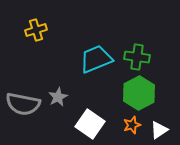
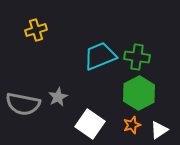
cyan trapezoid: moved 4 px right, 3 px up
